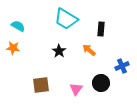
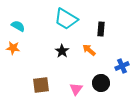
black star: moved 3 px right
